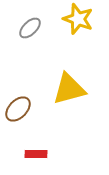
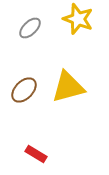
yellow triangle: moved 1 px left, 2 px up
brown ellipse: moved 6 px right, 19 px up
red rectangle: rotated 30 degrees clockwise
